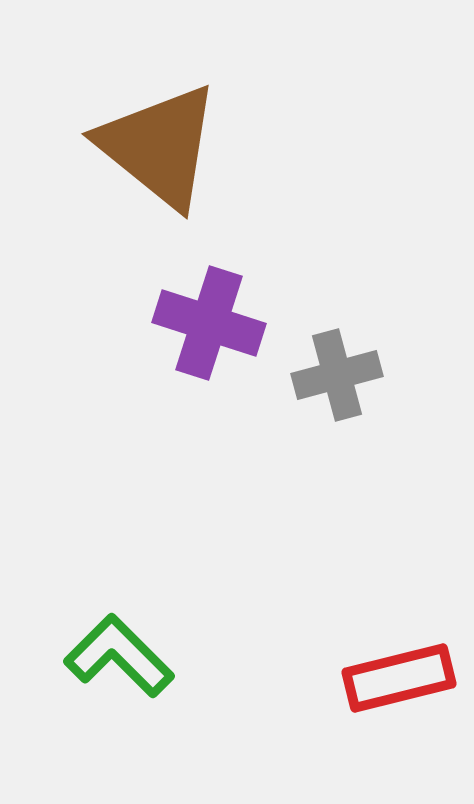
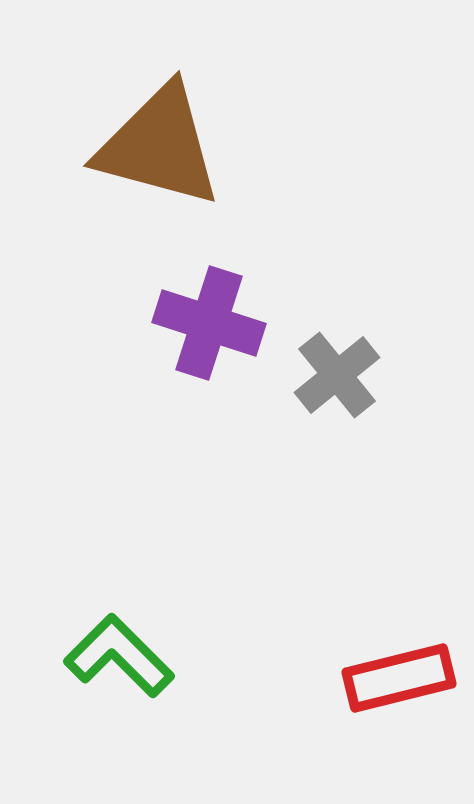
brown triangle: rotated 24 degrees counterclockwise
gray cross: rotated 24 degrees counterclockwise
